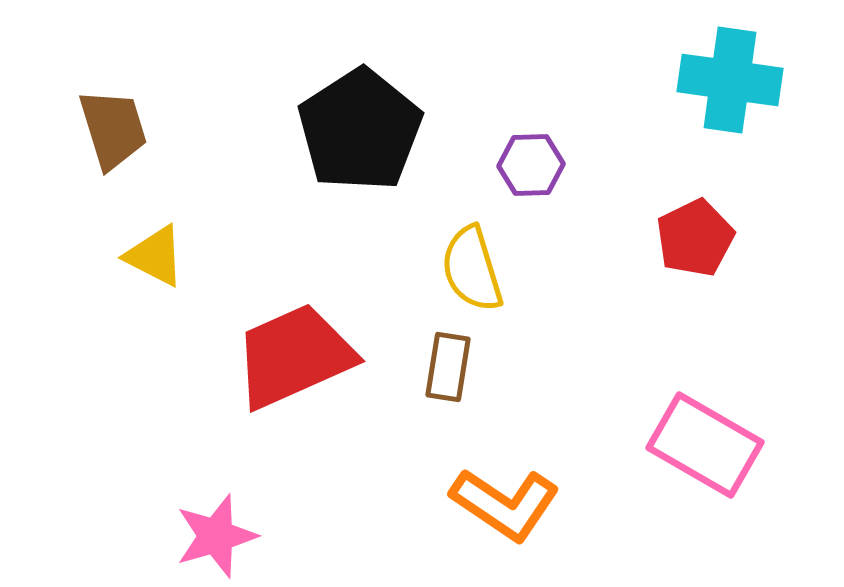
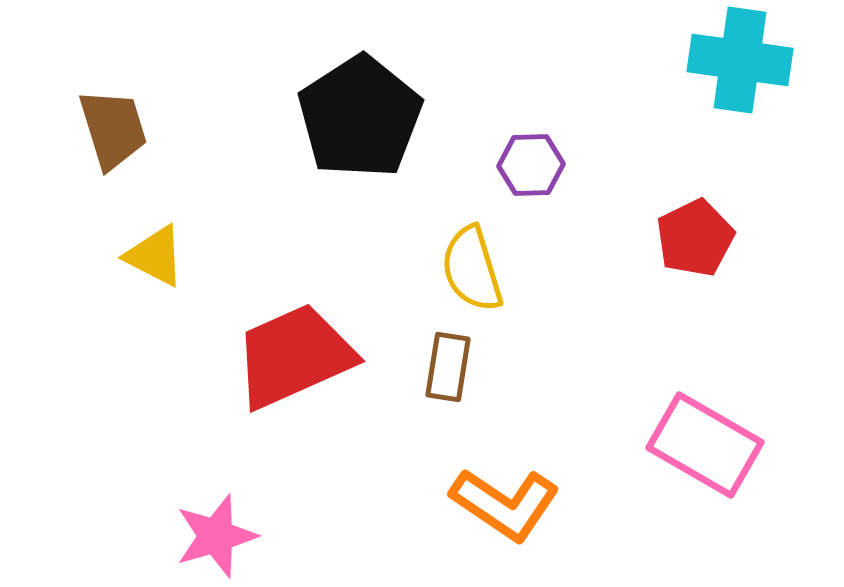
cyan cross: moved 10 px right, 20 px up
black pentagon: moved 13 px up
